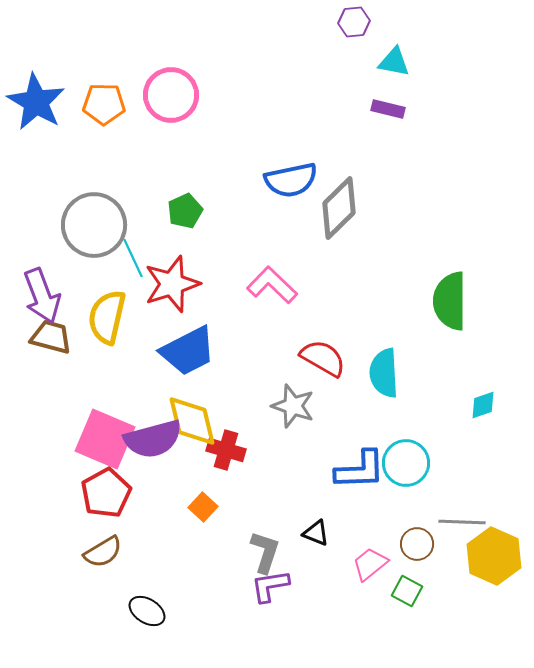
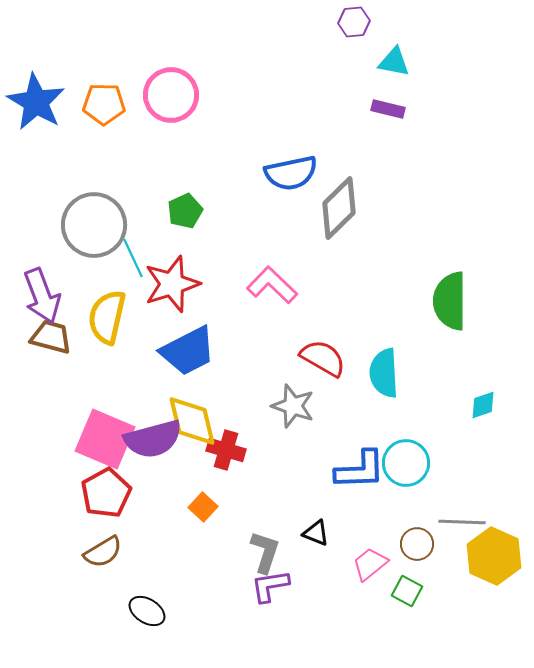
blue semicircle: moved 7 px up
